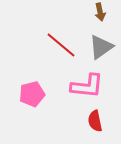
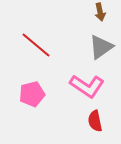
red line: moved 25 px left
pink L-shape: rotated 28 degrees clockwise
